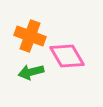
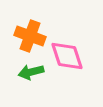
pink diamond: rotated 12 degrees clockwise
